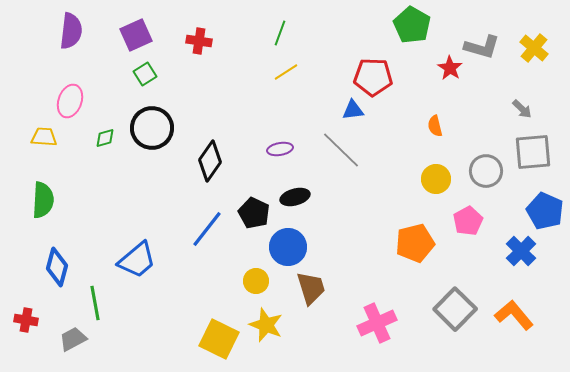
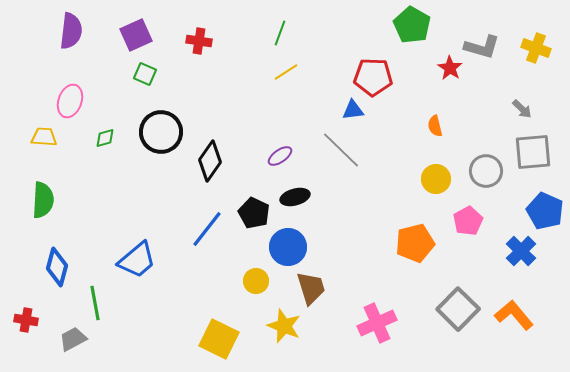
yellow cross at (534, 48): moved 2 px right; rotated 20 degrees counterclockwise
green square at (145, 74): rotated 35 degrees counterclockwise
black circle at (152, 128): moved 9 px right, 4 px down
purple ellipse at (280, 149): moved 7 px down; rotated 25 degrees counterclockwise
gray square at (455, 309): moved 3 px right
yellow star at (266, 325): moved 18 px right, 1 px down
